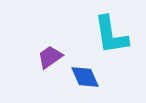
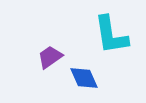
blue diamond: moved 1 px left, 1 px down
